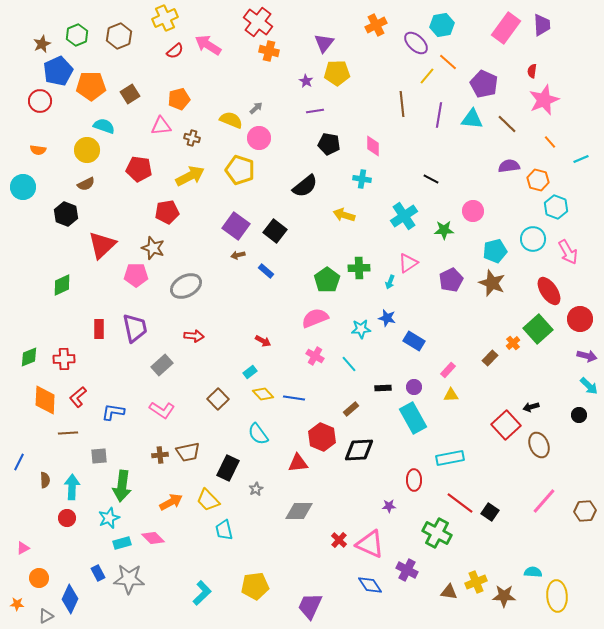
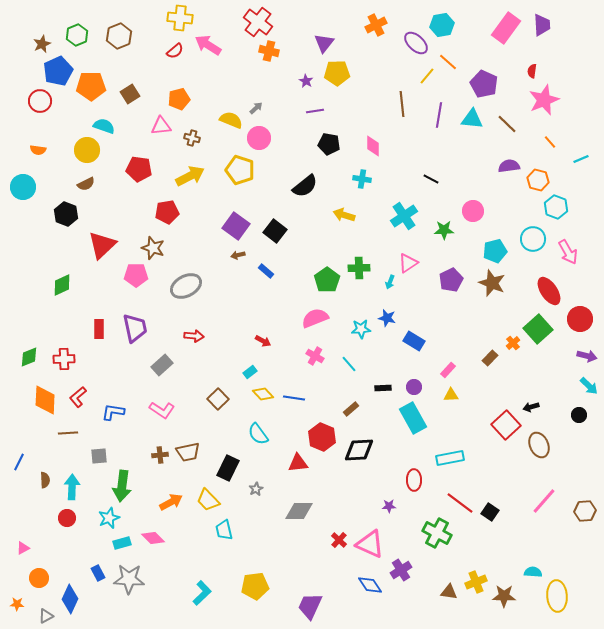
yellow cross at (165, 18): moved 15 px right; rotated 30 degrees clockwise
purple cross at (407, 570): moved 6 px left; rotated 30 degrees clockwise
